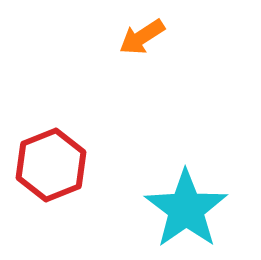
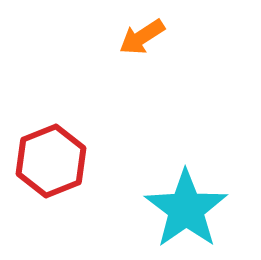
red hexagon: moved 4 px up
